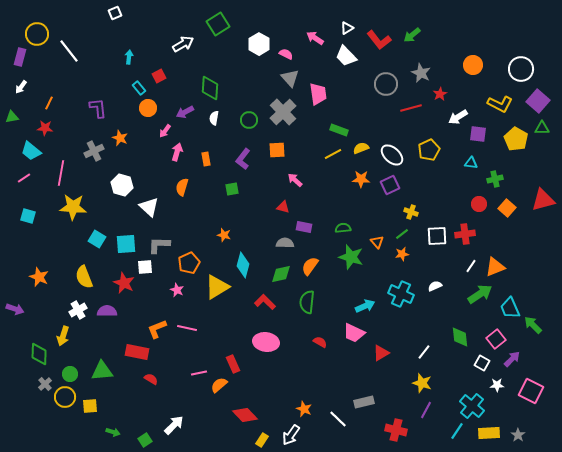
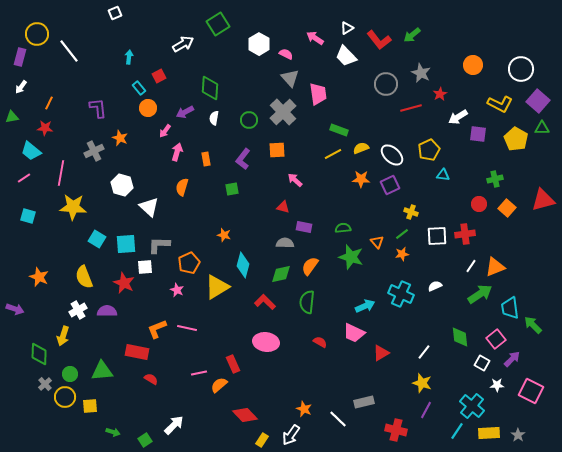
cyan triangle at (471, 163): moved 28 px left, 12 px down
cyan trapezoid at (510, 308): rotated 15 degrees clockwise
